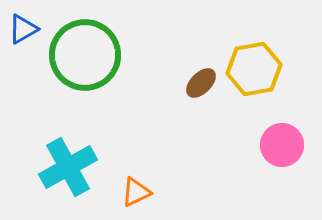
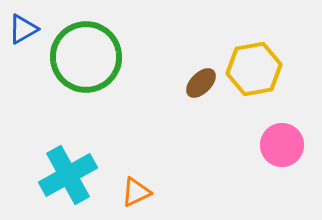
green circle: moved 1 px right, 2 px down
cyan cross: moved 8 px down
